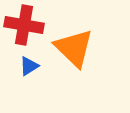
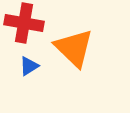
red cross: moved 2 px up
